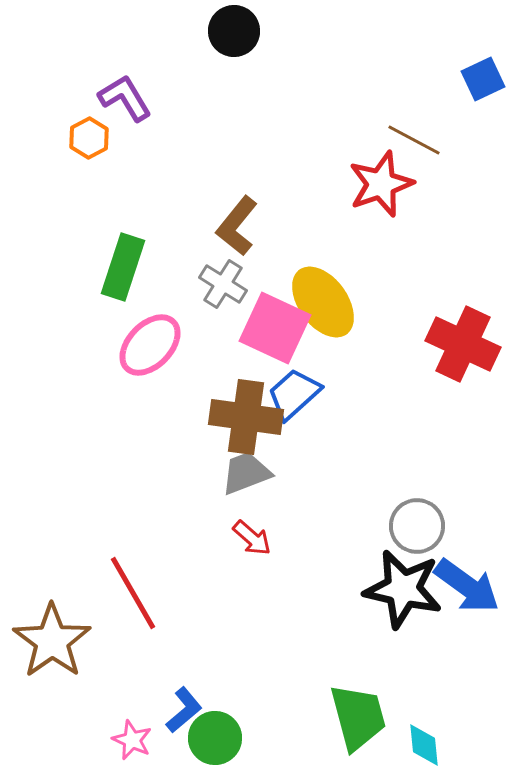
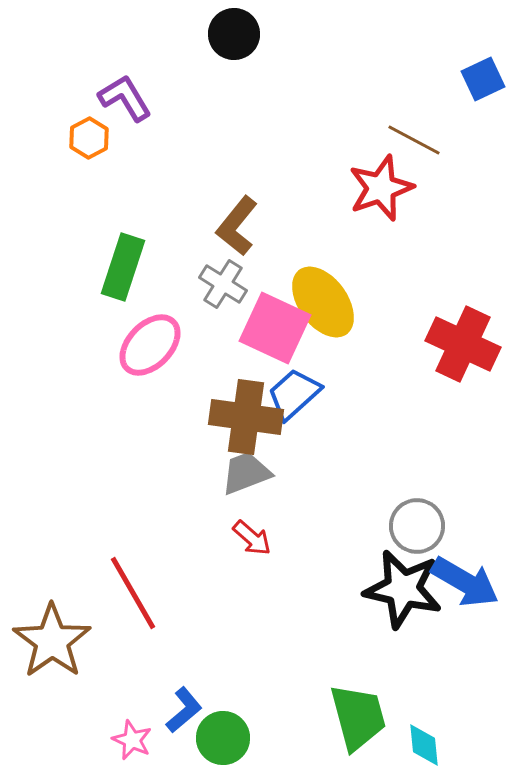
black circle: moved 3 px down
red star: moved 4 px down
blue arrow: moved 2 px left, 4 px up; rotated 6 degrees counterclockwise
green circle: moved 8 px right
